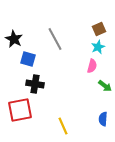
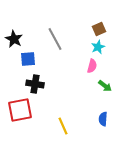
blue square: rotated 21 degrees counterclockwise
